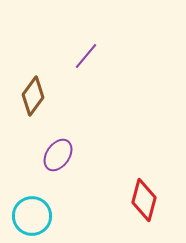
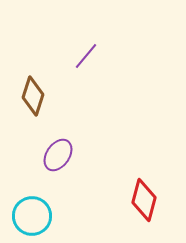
brown diamond: rotated 18 degrees counterclockwise
